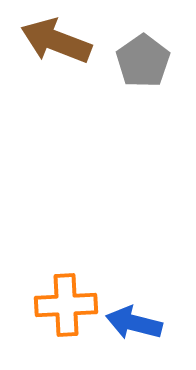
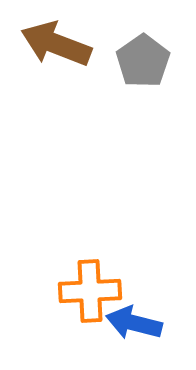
brown arrow: moved 3 px down
orange cross: moved 24 px right, 14 px up
